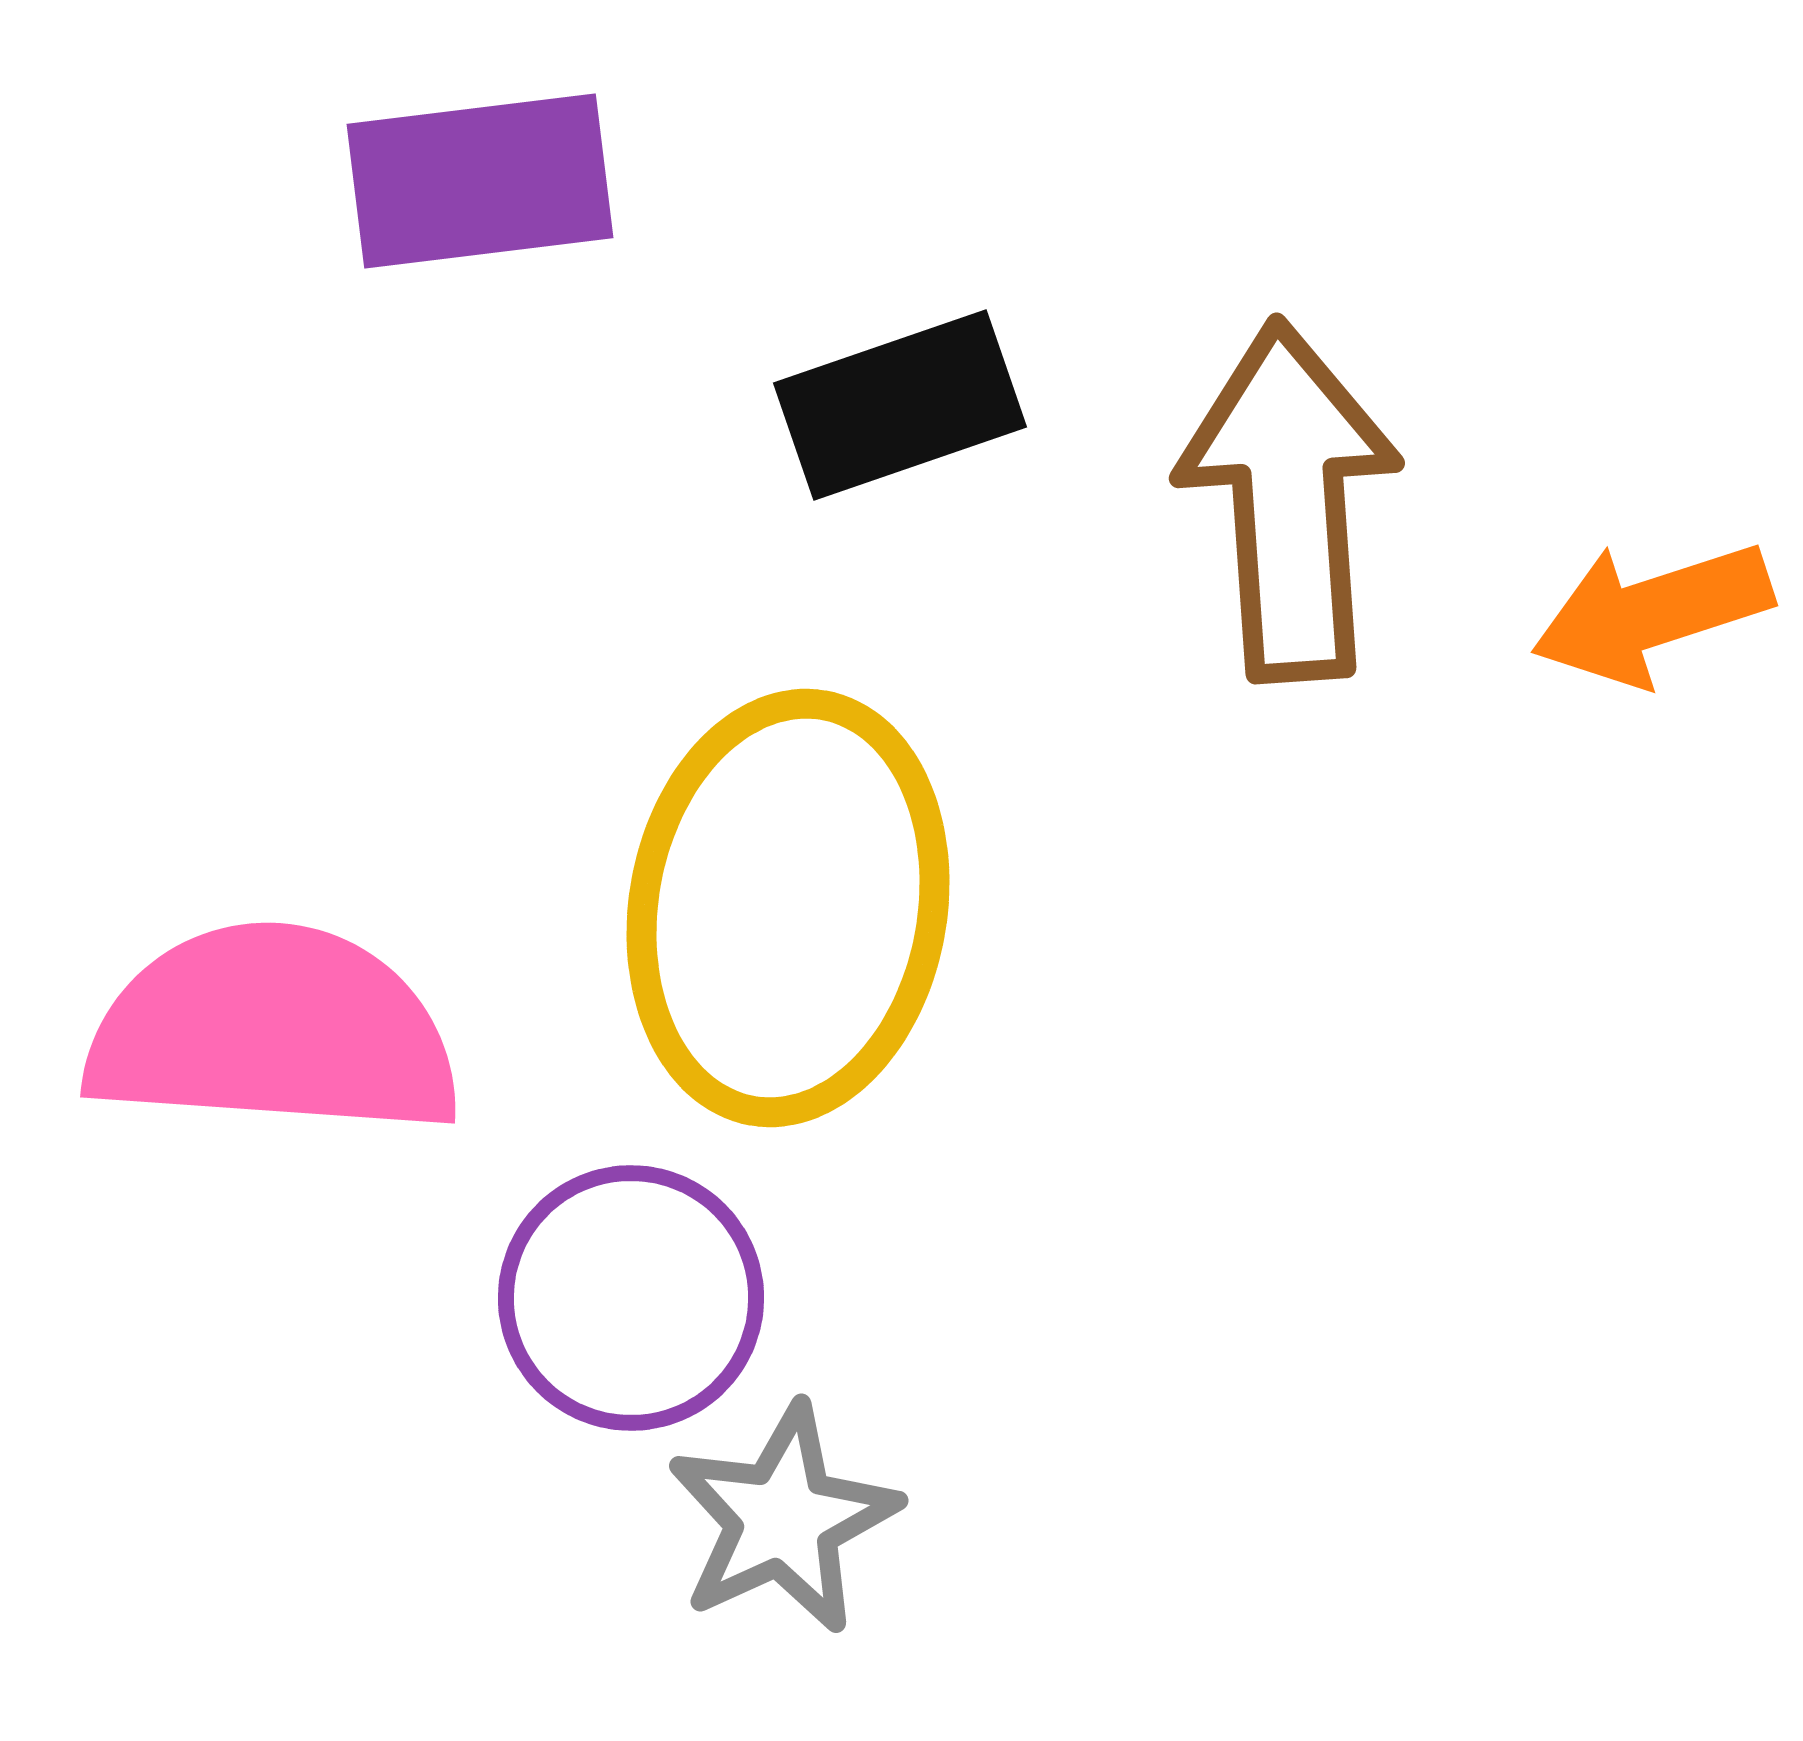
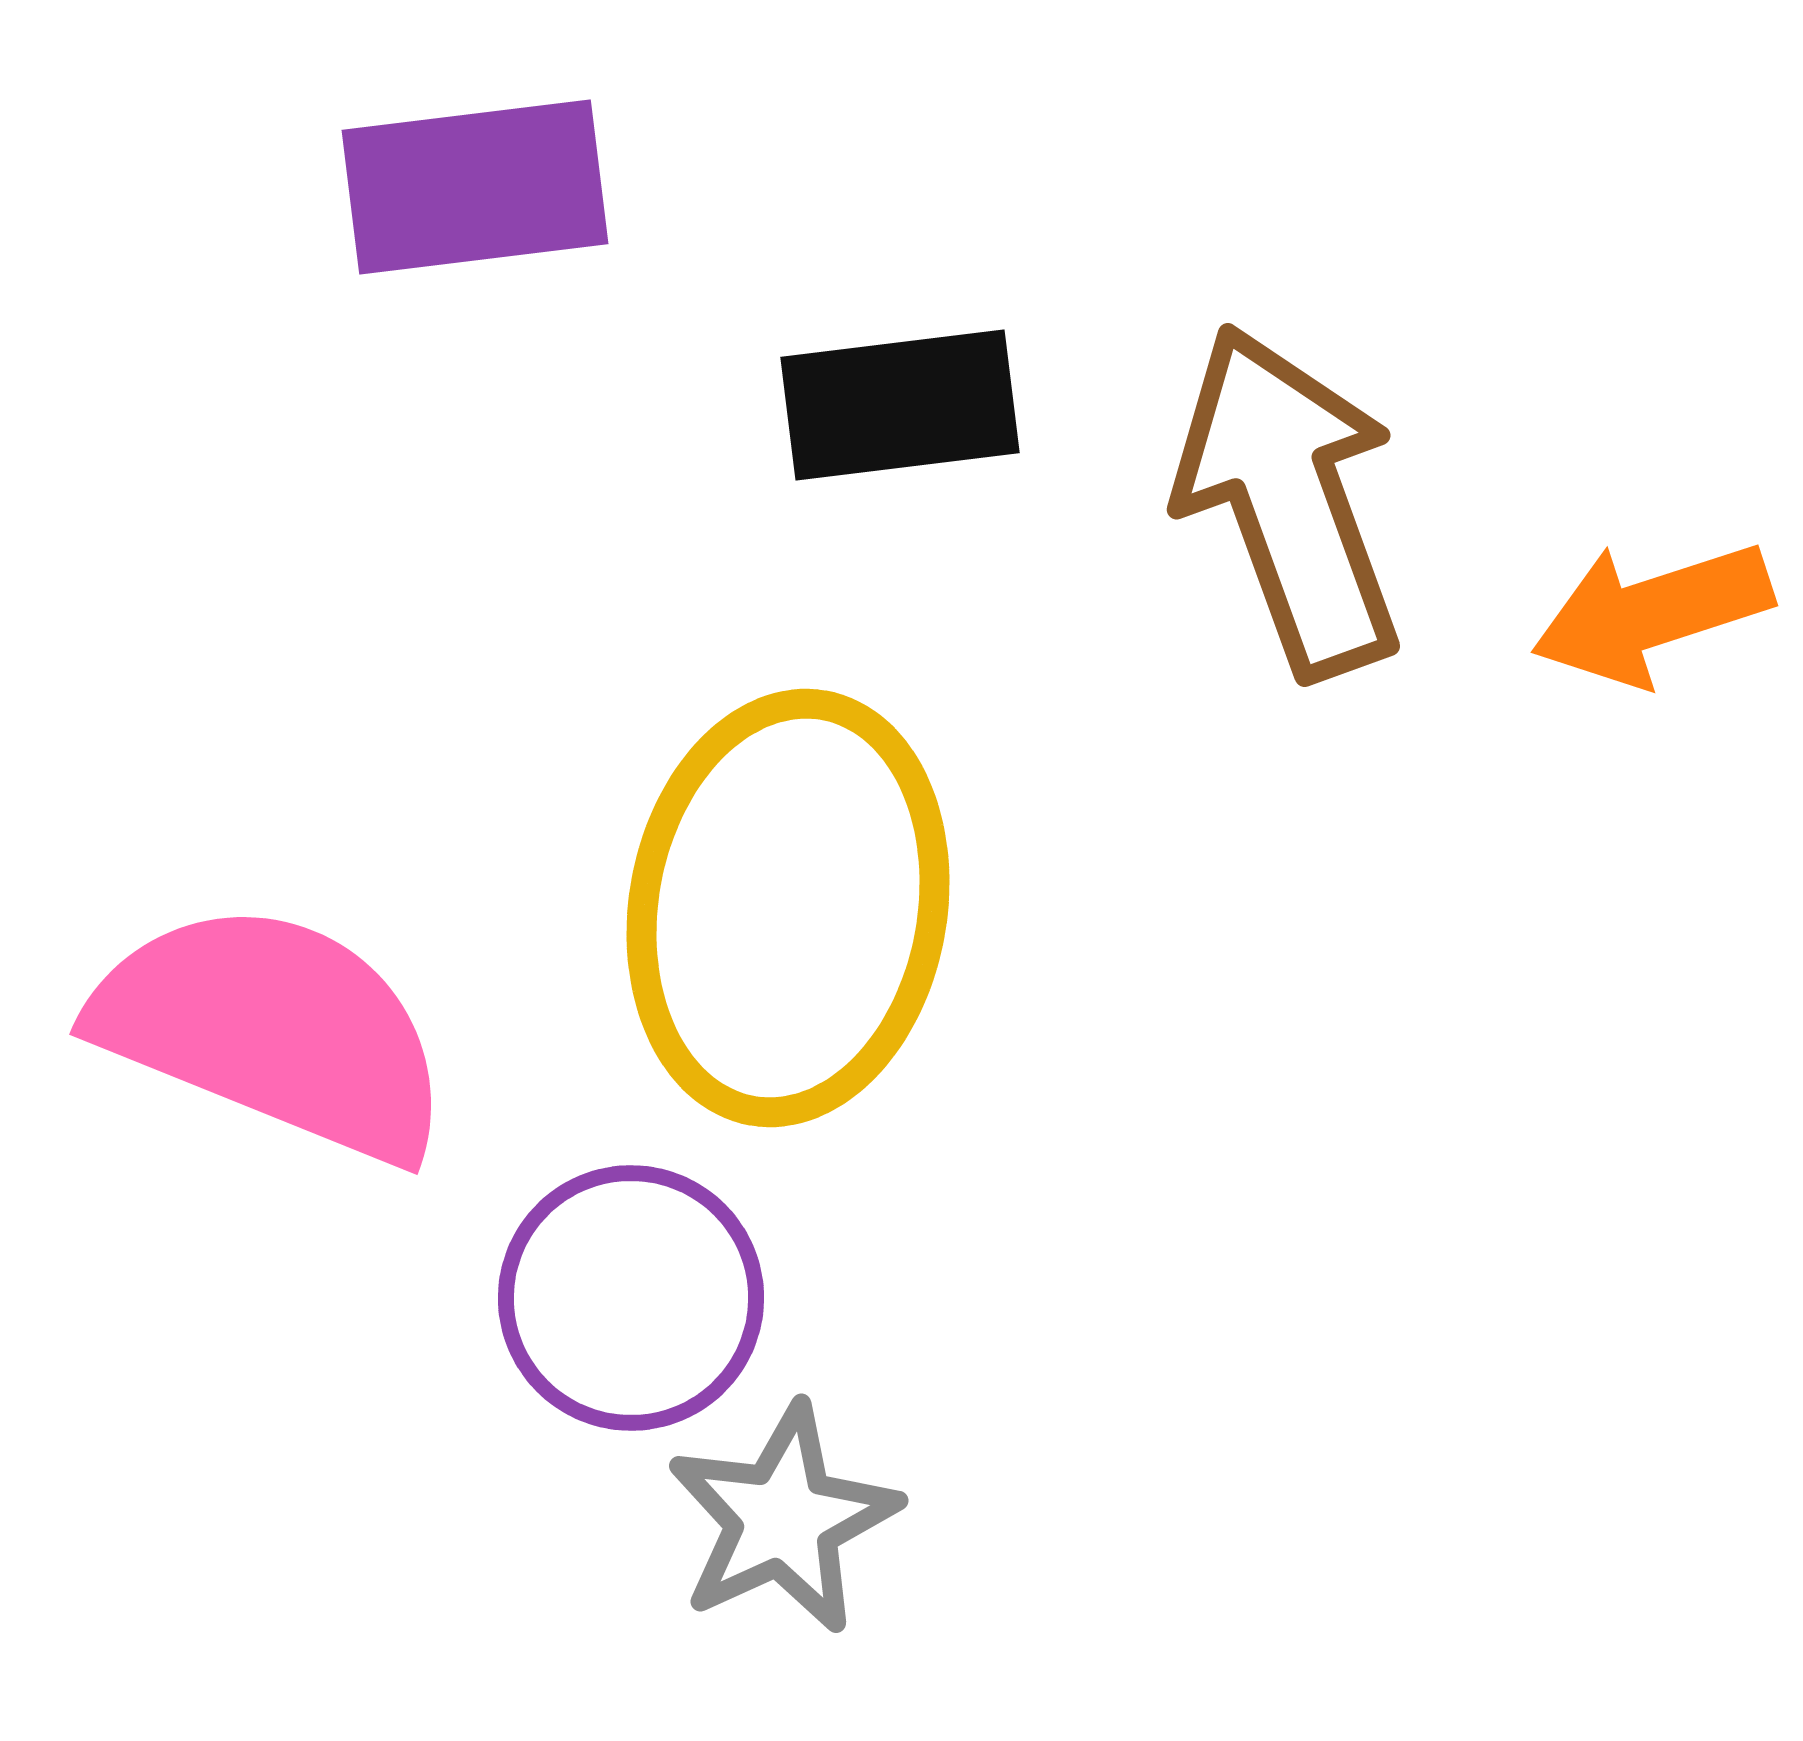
purple rectangle: moved 5 px left, 6 px down
black rectangle: rotated 12 degrees clockwise
brown arrow: rotated 16 degrees counterclockwise
pink semicircle: rotated 18 degrees clockwise
